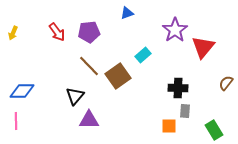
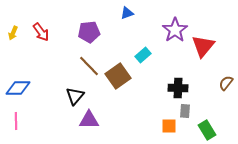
red arrow: moved 16 px left
red triangle: moved 1 px up
blue diamond: moved 4 px left, 3 px up
green rectangle: moved 7 px left
